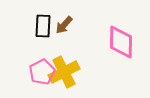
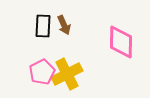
brown arrow: rotated 66 degrees counterclockwise
yellow cross: moved 3 px right, 2 px down
